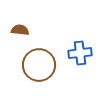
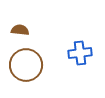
brown circle: moved 13 px left
